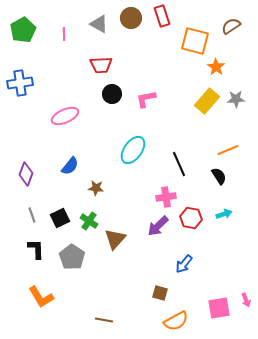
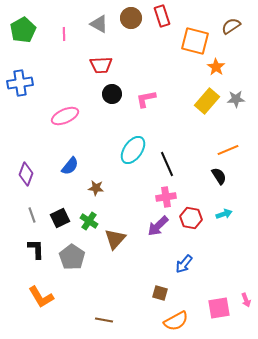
black line: moved 12 px left
